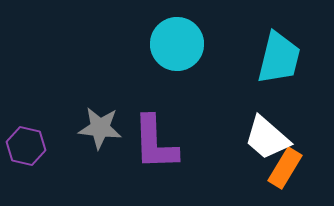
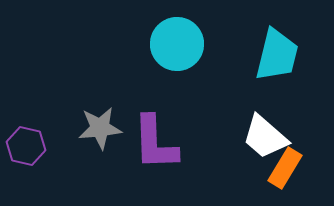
cyan trapezoid: moved 2 px left, 3 px up
gray star: rotated 12 degrees counterclockwise
white trapezoid: moved 2 px left, 1 px up
